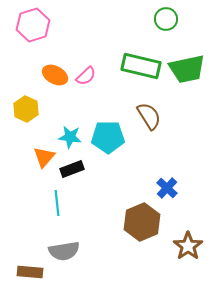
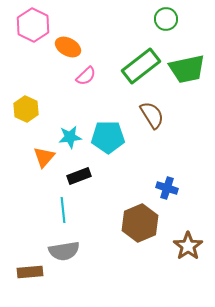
pink hexagon: rotated 16 degrees counterclockwise
green rectangle: rotated 51 degrees counterclockwise
orange ellipse: moved 13 px right, 28 px up
brown semicircle: moved 3 px right, 1 px up
cyan star: rotated 15 degrees counterclockwise
black rectangle: moved 7 px right, 7 px down
blue cross: rotated 25 degrees counterclockwise
cyan line: moved 6 px right, 7 px down
brown hexagon: moved 2 px left, 1 px down
brown rectangle: rotated 10 degrees counterclockwise
